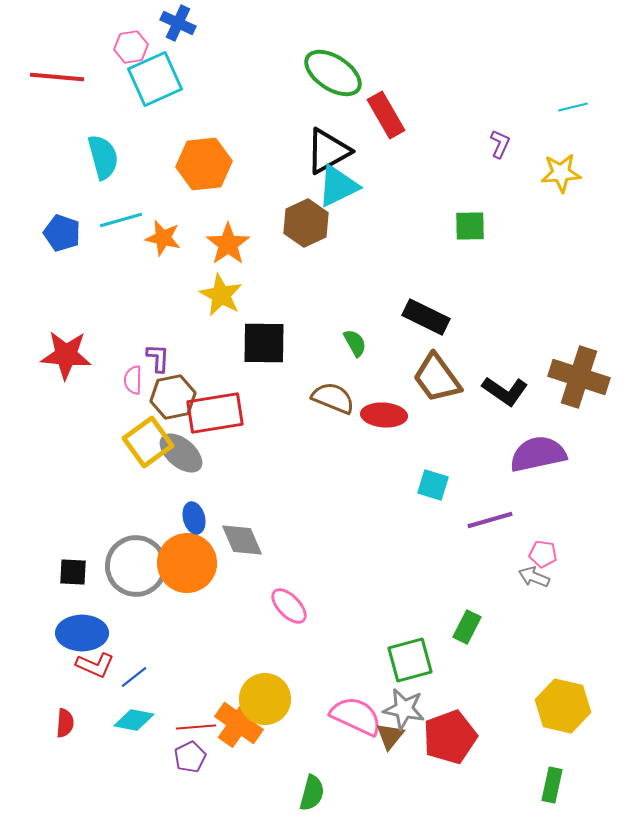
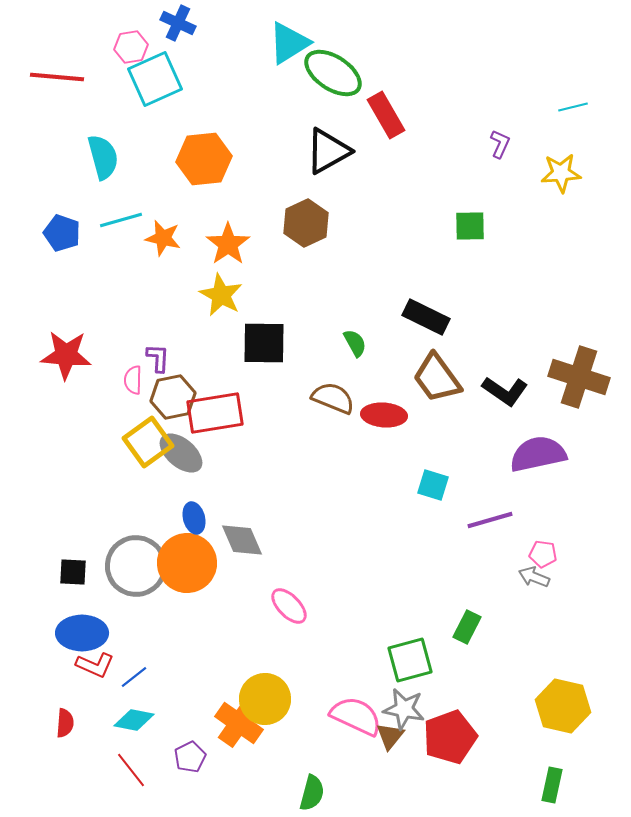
orange hexagon at (204, 164): moved 5 px up
cyan triangle at (338, 186): moved 49 px left, 143 px up; rotated 6 degrees counterclockwise
red line at (196, 727): moved 65 px left, 43 px down; rotated 57 degrees clockwise
